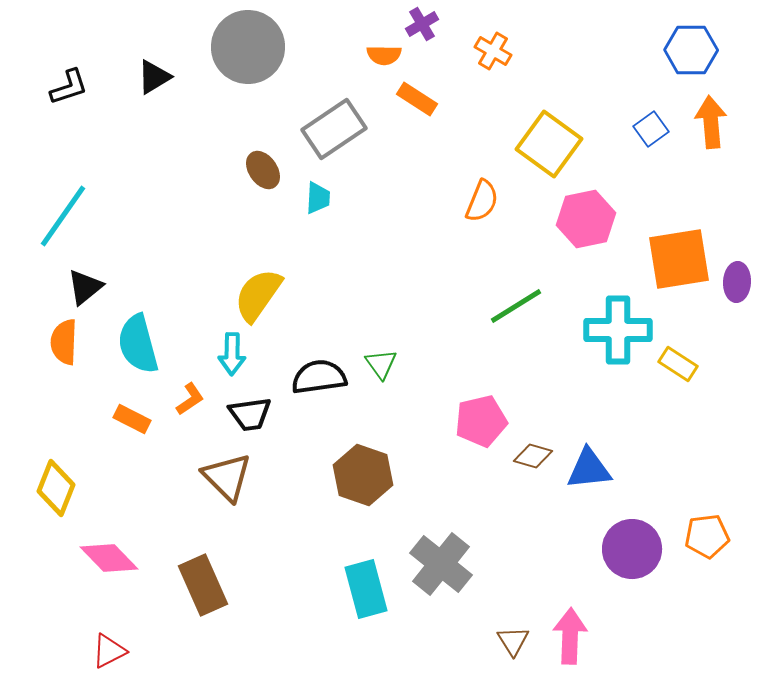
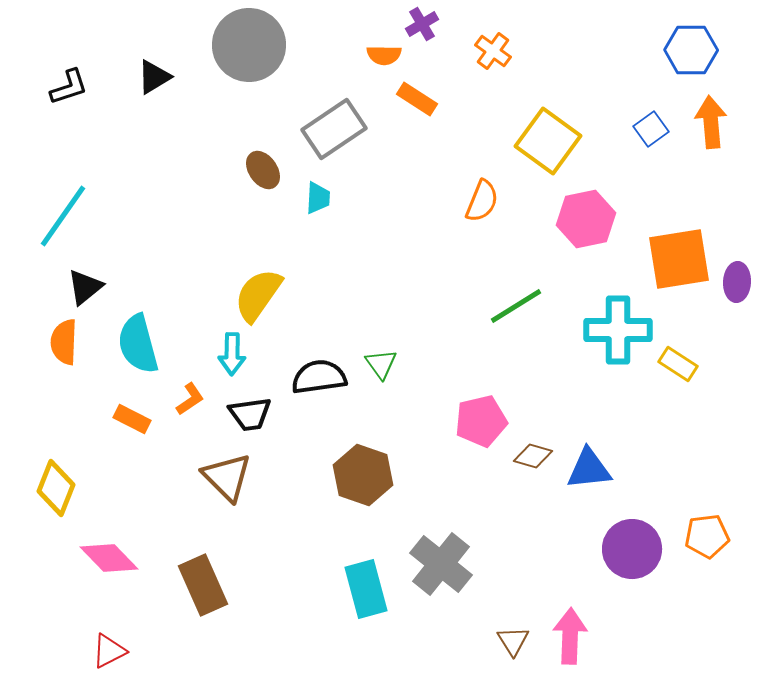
gray circle at (248, 47): moved 1 px right, 2 px up
orange cross at (493, 51): rotated 6 degrees clockwise
yellow square at (549, 144): moved 1 px left, 3 px up
